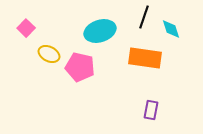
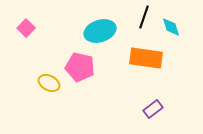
cyan diamond: moved 2 px up
yellow ellipse: moved 29 px down
orange rectangle: moved 1 px right
purple rectangle: moved 2 px right, 1 px up; rotated 42 degrees clockwise
